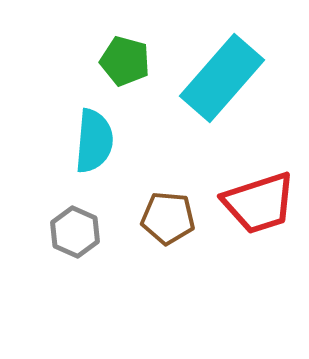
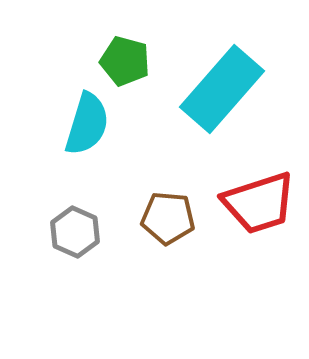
cyan rectangle: moved 11 px down
cyan semicircle: moved 7 px left, 17 px up; rotated 12 degrees clockwise
